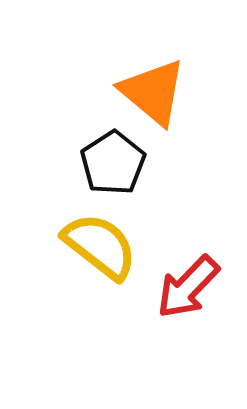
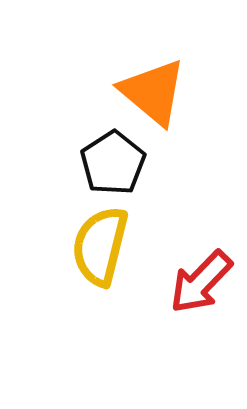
yellow semicircle: rotated 114 degrees counterclockwise
red arrow: moved 13 px right, 5 px up
